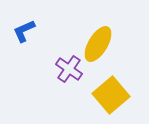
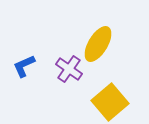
blue L-shape: moved 35 px down
yellow square: moved 1 px left, 7 px down
